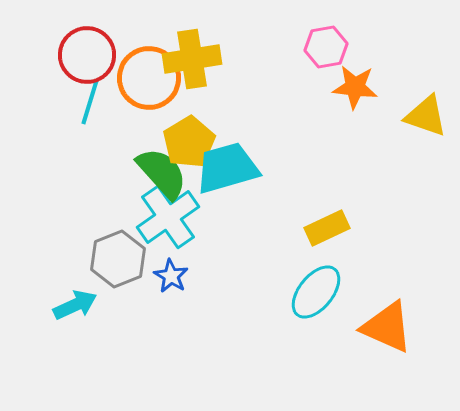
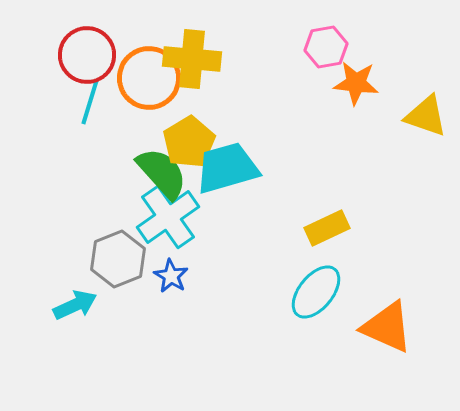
yellow cross: rotated 14 degrees clockwise
orange star: moved 1 px right, 4 px up
